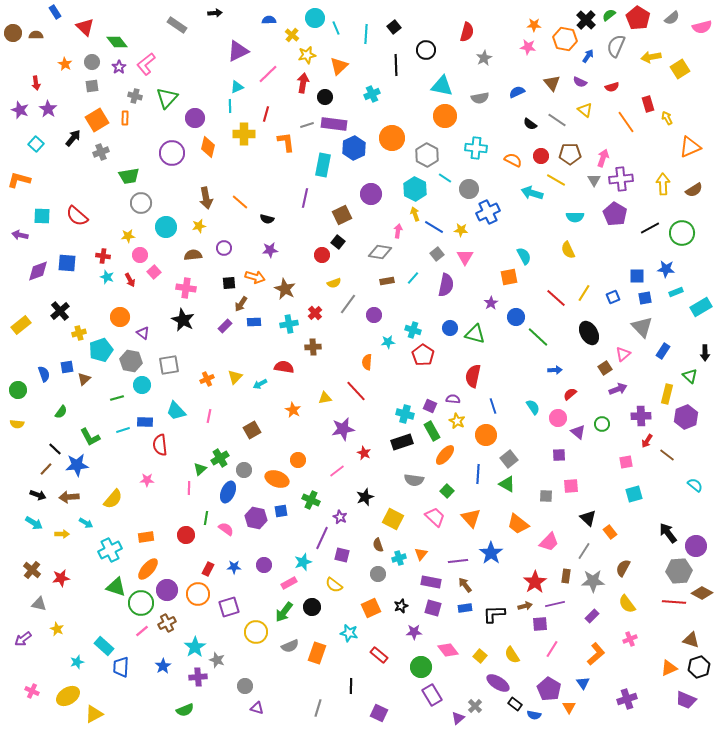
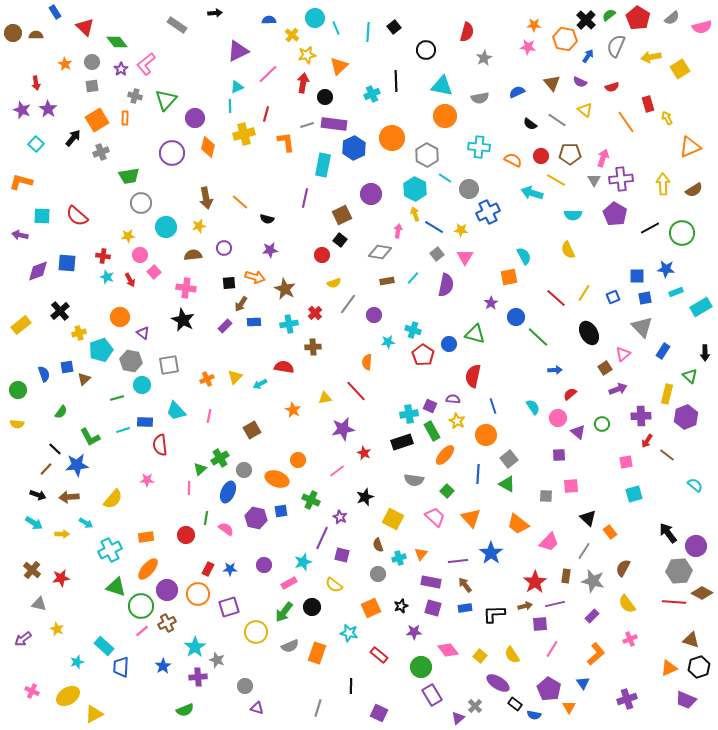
cyan line at (366, 34): moved 2 px right, 2 px up
black line at (396, 65): moved 16 px down
purple star at (119, 67): moved 2 px right, 2 px down
green triangle at (167, 98): moved 1 px left, 2 px down
purple star at (20, 110): moved 2 px right
yellow cross at (244, 134): rotated 15 degrees counterclockwise
cyan cross at (476, 148): moved 3 px right, 1 px up
orange L-shape at (19, 180): moved 2 px right, 2 px down
cyan semicircle at (575, 217): moved 2 px left, 2 px up
black square at (338, 242): moved 2 px right, 2 px up
blue circle at (450, 328): moved 1 px left, 16 px down
cyan cross at (405, 414): moved 4 px right; rotated 24 degrees counterclockwise
blue star at (234, 567): moved 4 px left, 2 px down
gray star at (593, 581): rotated 15 degrees clockwise
green circle at (141, 603): moved 3 px down
